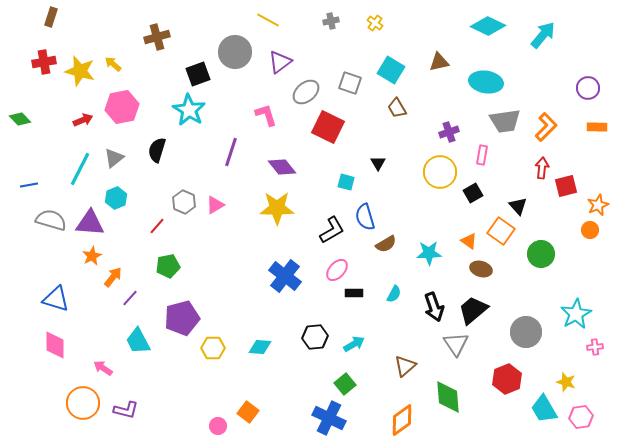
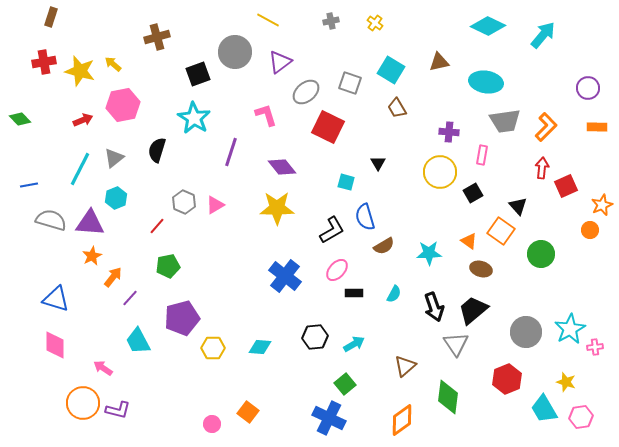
pink hexagon at (122, 107): moved 1 px right, 2 px up
cyan star at (189, 110): moved 5 px right, 8 px down
purple cross at (449, 132): rotated 24 degrees clockwise
red square at (566, 186): rotated 10 degrees counterclockwise
orange star at (598, 205): moved 4 px right
brown semicircle at (386, 244): moved 2 px left, 2 px down
cyan star at (576, 314): moved 6 px left, 15 px down
green diamond at (448, 397): rotated 12 degrees clockwise
purple L-shape at (126, 410): moved 8 px left
pink circle at (218, 426): moved 6 px left, 2 px up
